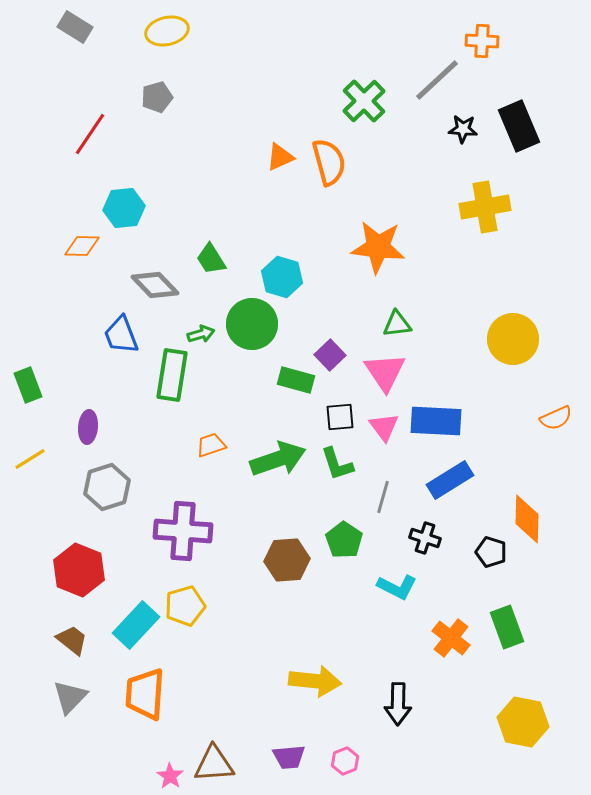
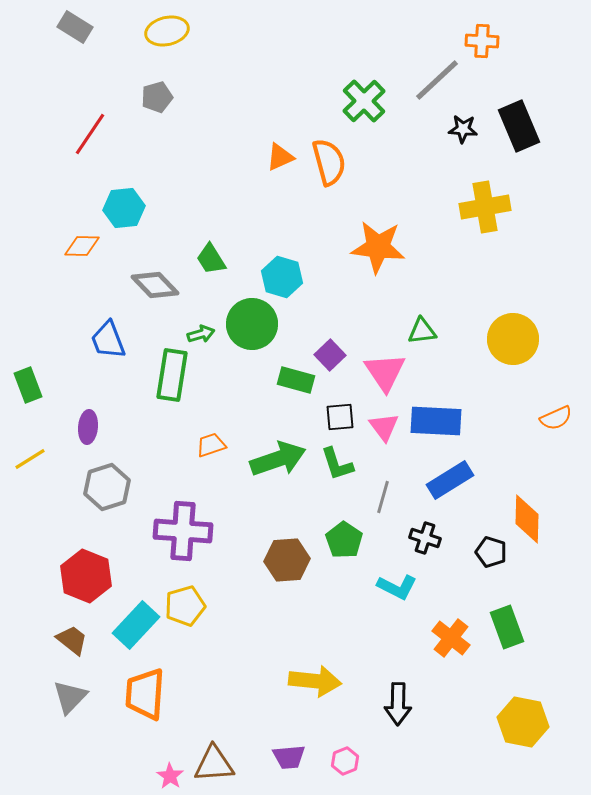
green triangle at (397, 324): moved 25 px right, 7 px down
blue trapezoid at (121, 335): moved 13 px left, 5 px down
red hexagon at (79, 570): moved 7 px right, 6 px down
